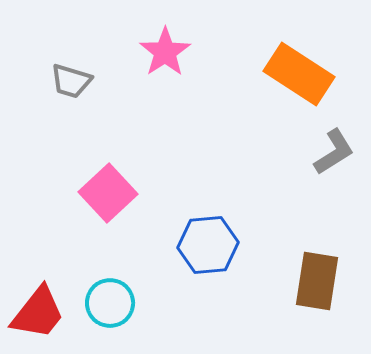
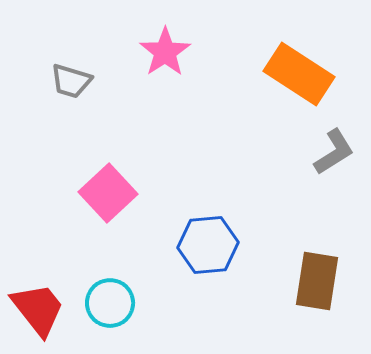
red trapezoid: moved 4 px up; rotated 76 degrees counterclockwise
